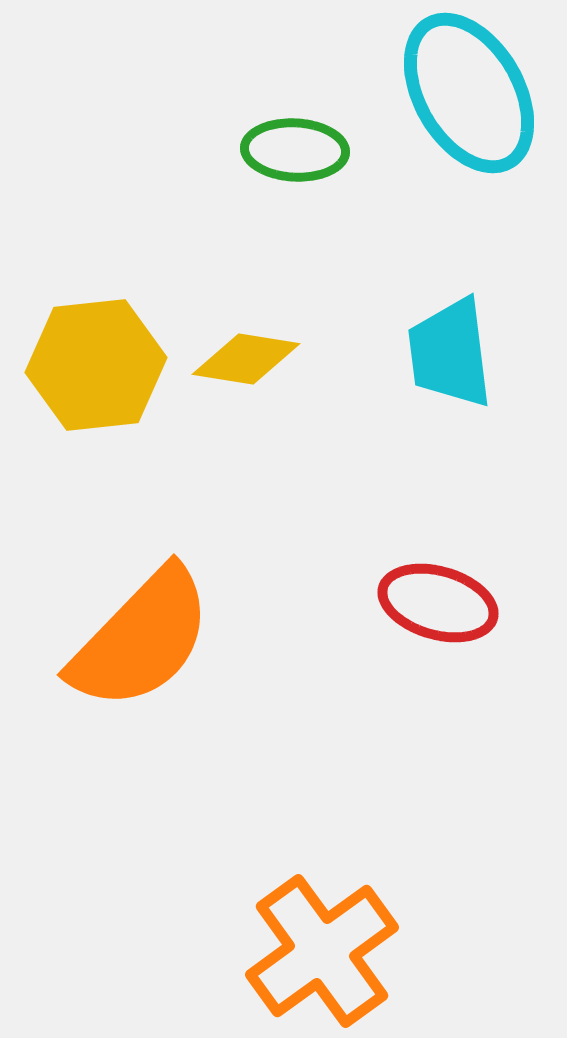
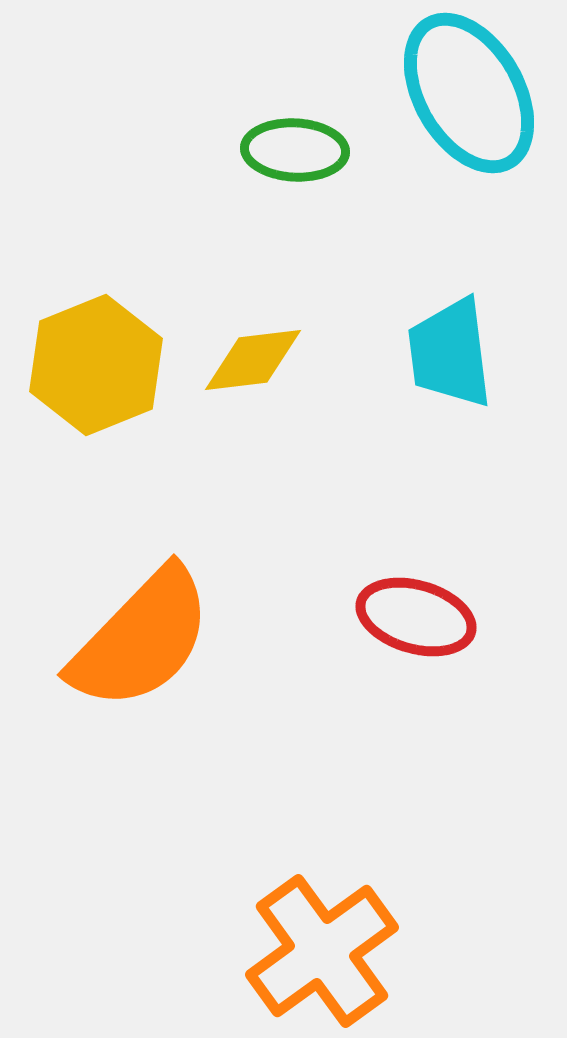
yellow diamond: moved 7 px right, 1 px down; rotated 16 degrees counterclockwise
yellow hexagon: rotated 16 degrees counterclockwise
red ellipse: moved 22 px left, 14 px down
